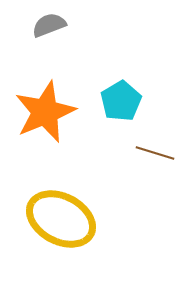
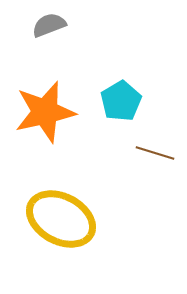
orange star: rotated 10 degrees clockwise
